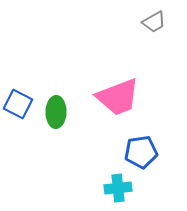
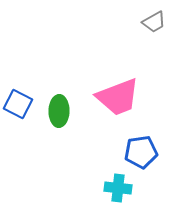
green ellipse: moved 3 px right, 1 px up
cyan cross: rotated 12 degrees clockwise
